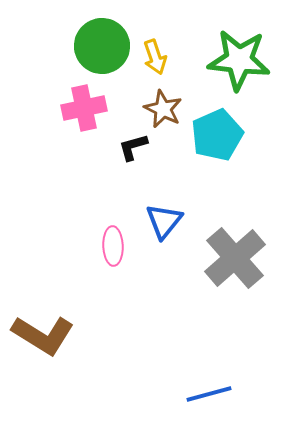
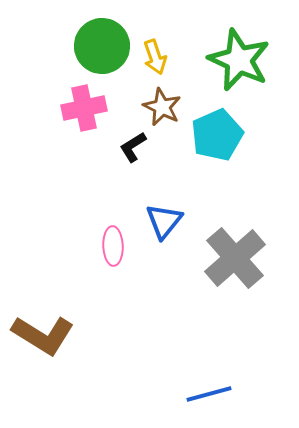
green star: rotated 18 degrees clockwise
brown star: moved 1 px left, 2 px up
black L-shape: rotated 16 degrees counterclockwise
